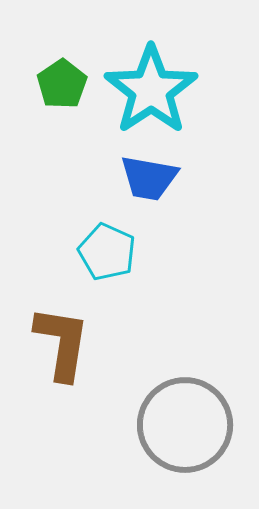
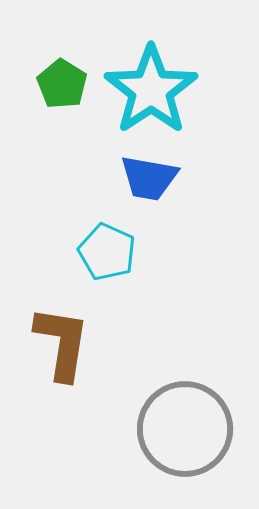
green pentagon: rotated 6 degrees counterclockwise
gray circle: moved 4 px down
